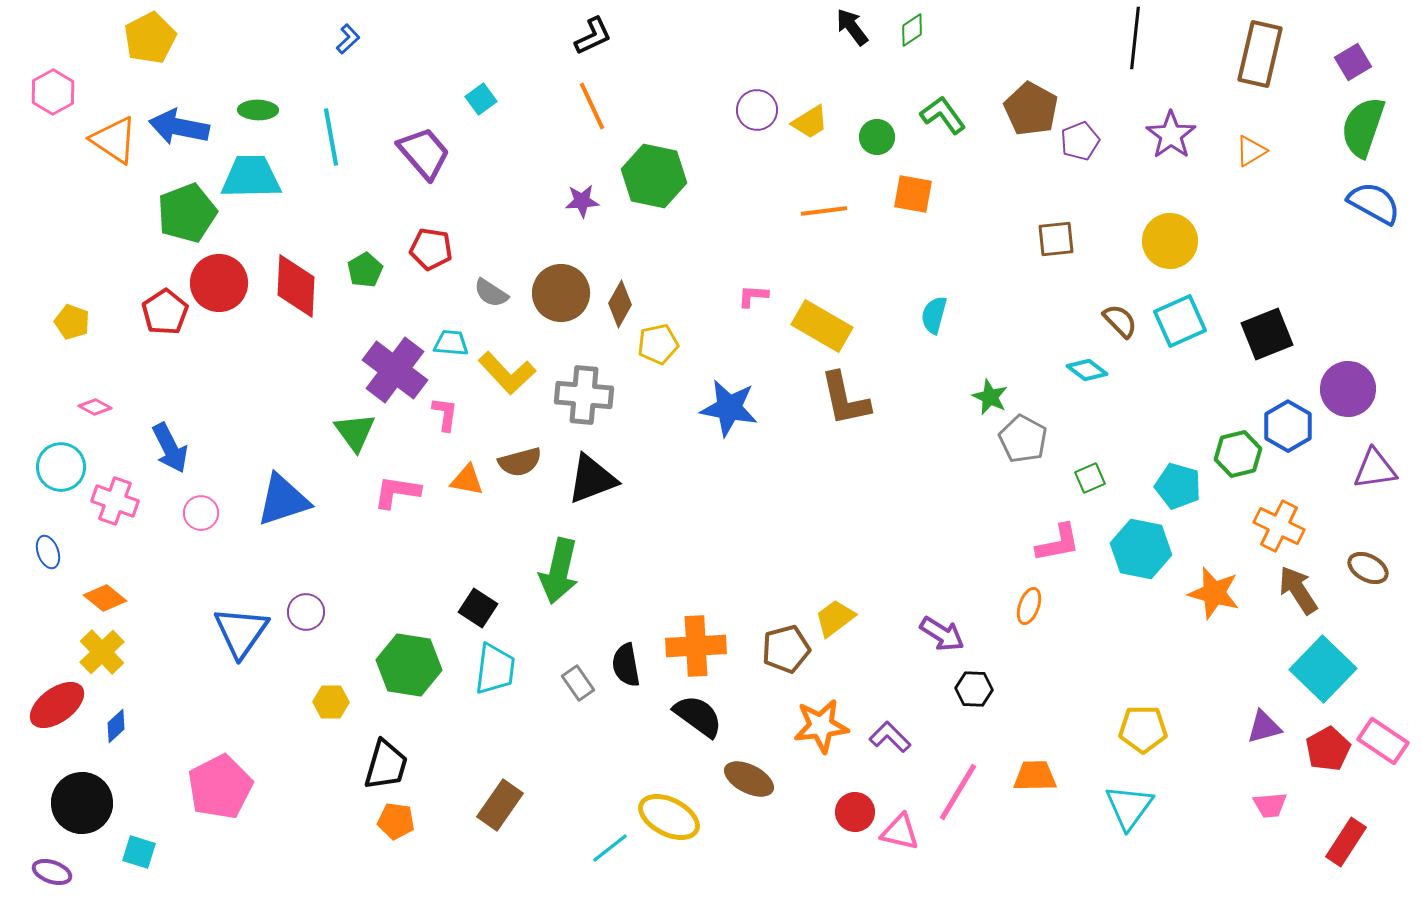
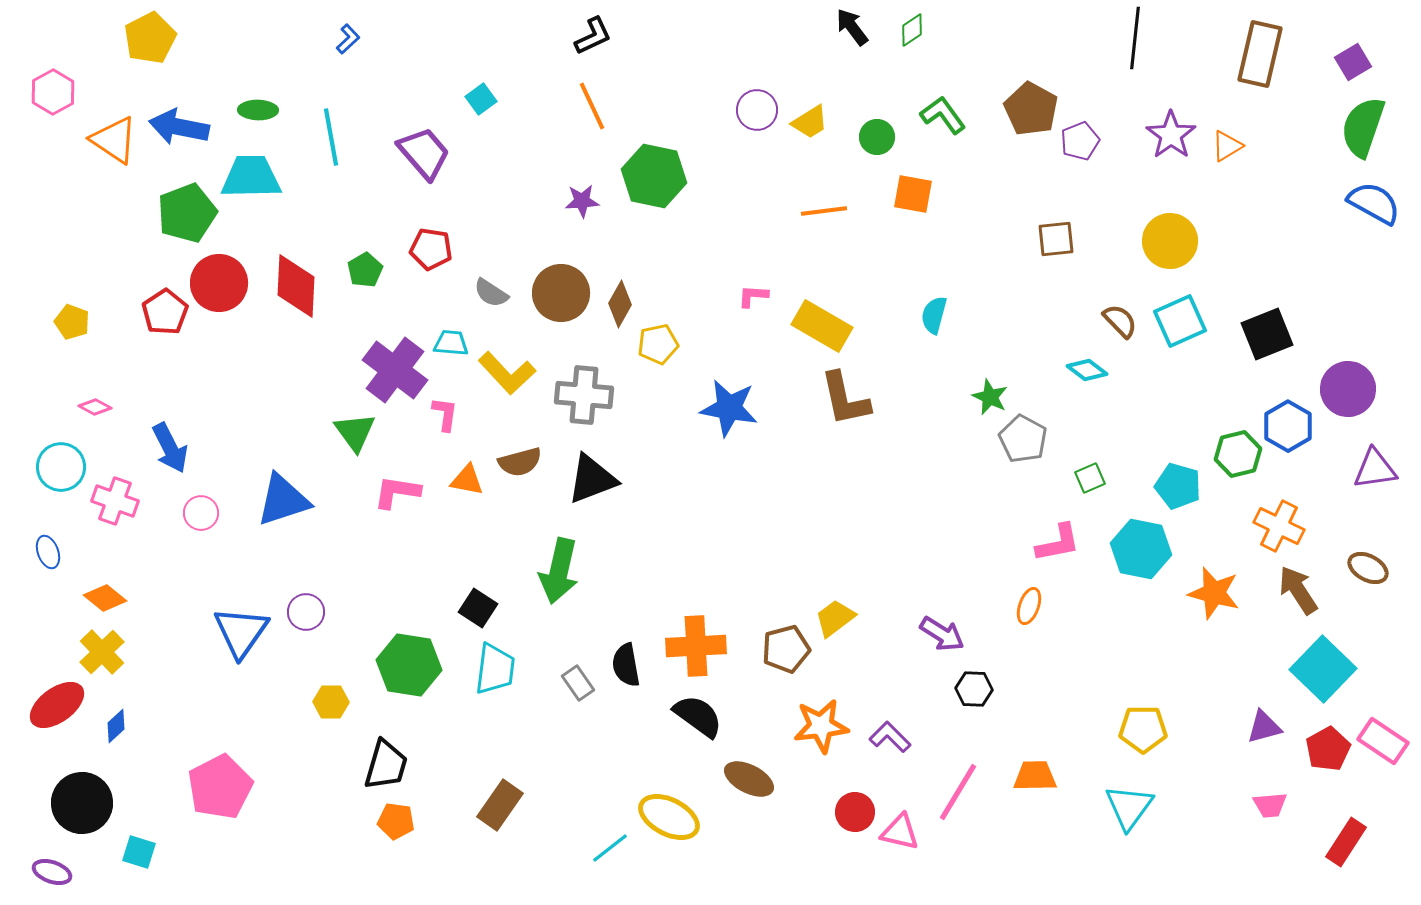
orange triangle at (1251, 151): moved 24 px left, 5 px up
